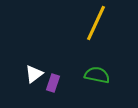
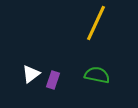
white triangle: moved 3 px left
purple rectangle: moved 3 px up
